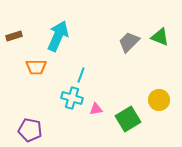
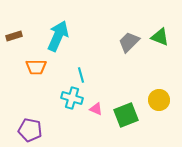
cyan line: rotated 35 degrees counterclockwise
pink triangle: rotated 32 degrees clockwise
green square: moved 2 px left, 4 px up; rotated 10 degrees clockwise
